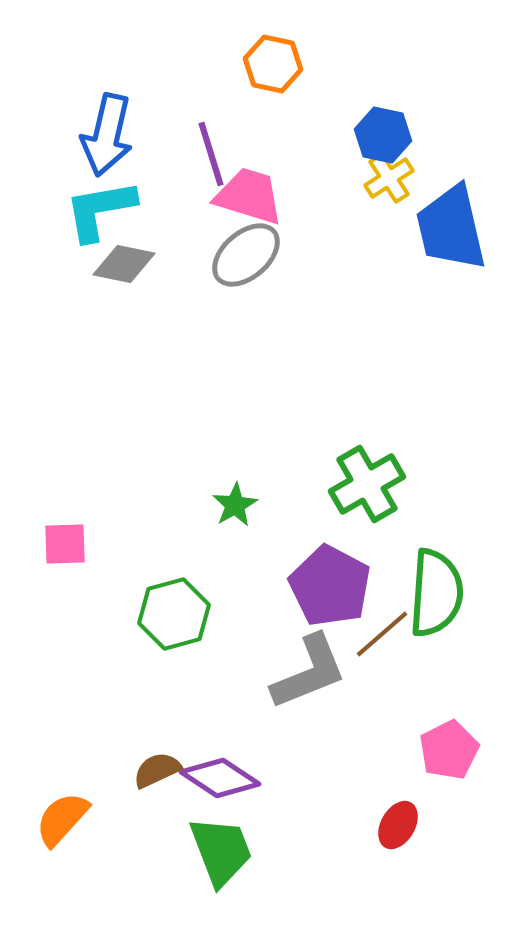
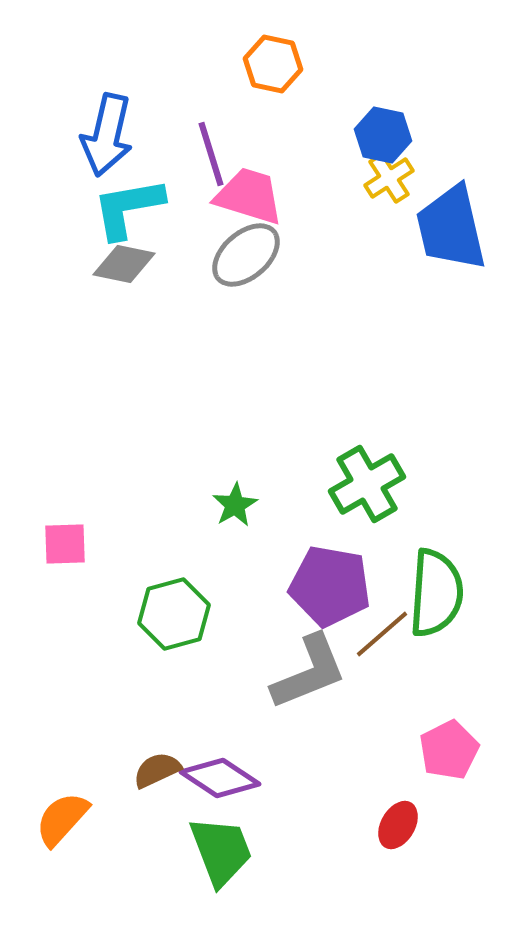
cyan L-shape: moved 28 px right, 2 px up
purple pentagon: rotated 18 degrees counterclockwise
